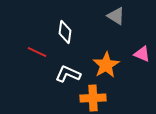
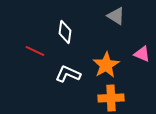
red line: moved 2 px left, 1 px up
orange cross: moved 18 px right
